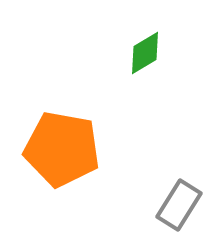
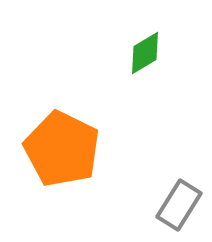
orange pentagon: rotated 16 degrees clockwise
